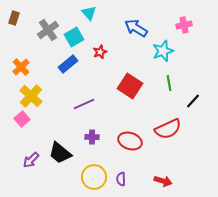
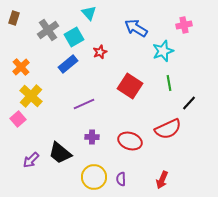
black line: moved 4 px left, 2 px down
pink square: moved 4 px left
red arrow: moved 1 px left, 1 px up; rotated 96 degrees clockwise
